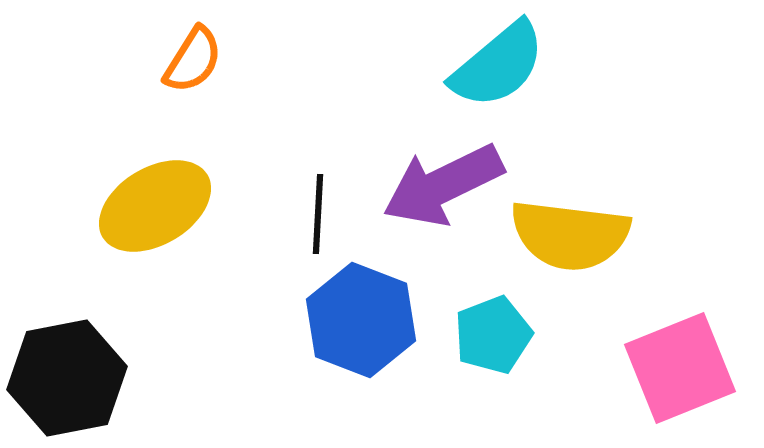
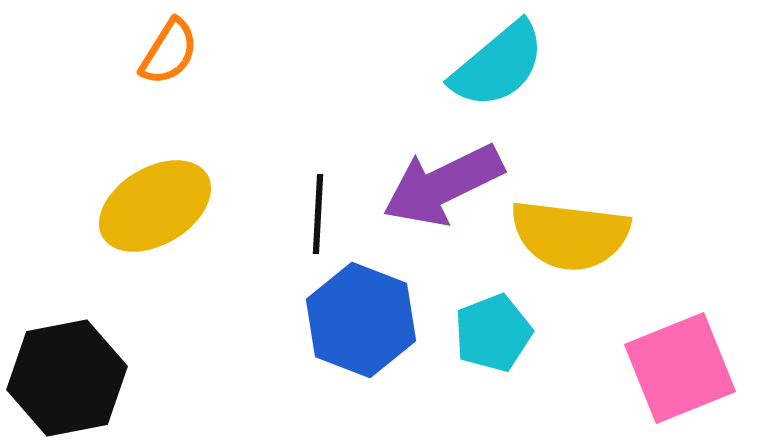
orange semicircle: moved 24 px left, 8 px up
cyan pentagon: moved 2 px up
